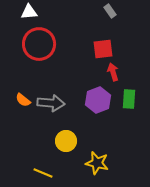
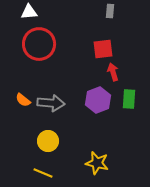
gray rectangle: rotated 40 degrees clockwise
yellow circle: moved 18 px left
